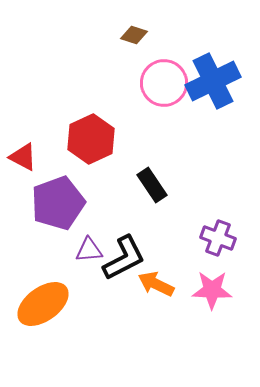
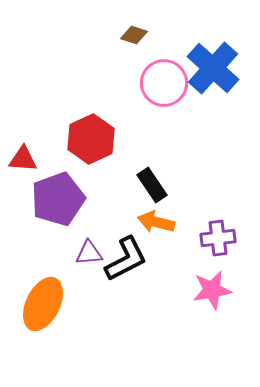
blue cross: moved 13 px up; rotated 22 degrees counterclockwise
red triangle: moved 2 px down; rotated 24 degrees counterclockwise
purple pentagon: moved 4 px up
purple cross: rotated 28 degrees counterclockwise
purple triangle: moved 3 px down
black L-shape: moved 2 px right, 1 px down
orange arrow: moved 62 px up; rotated 12 degrees counterclockwise
pink star: rotated 12 degrees counterclockwise
orange ellipse: rotated 28 degrees counterclockwise
